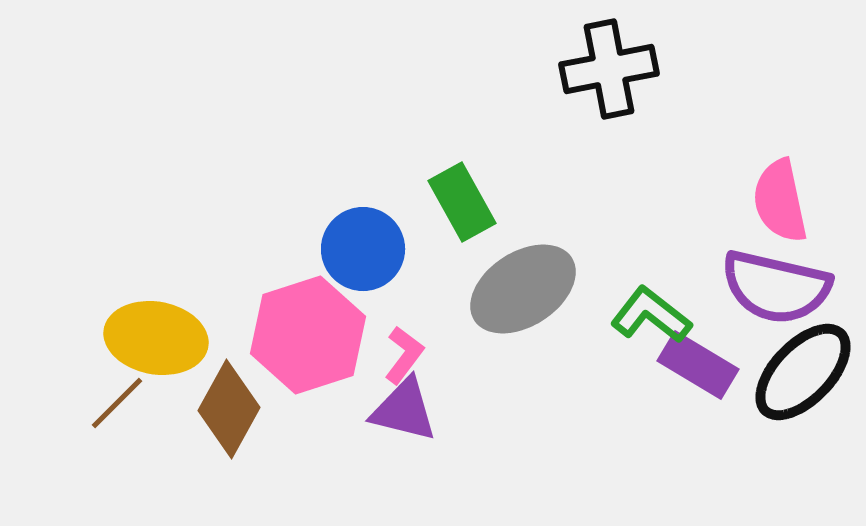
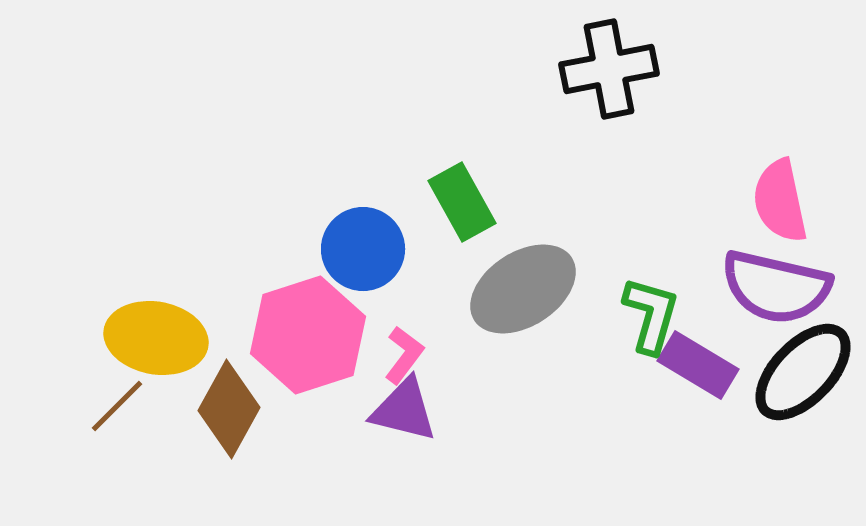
green L-shape: rotated 68 degrees clockwise
brown line: moved 3 px down
